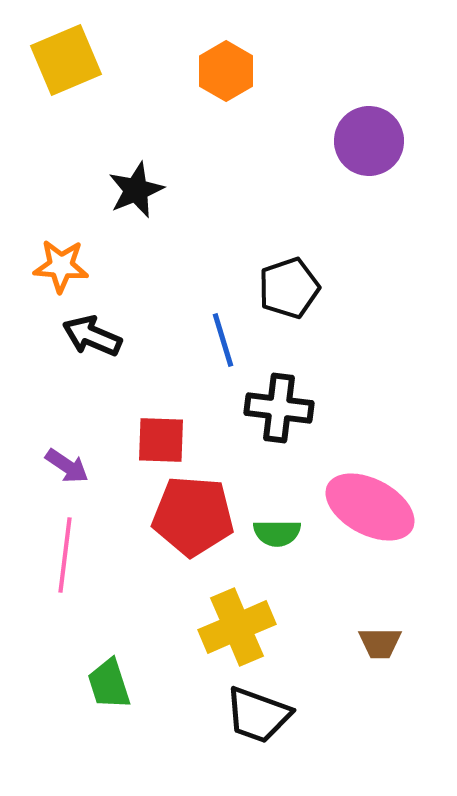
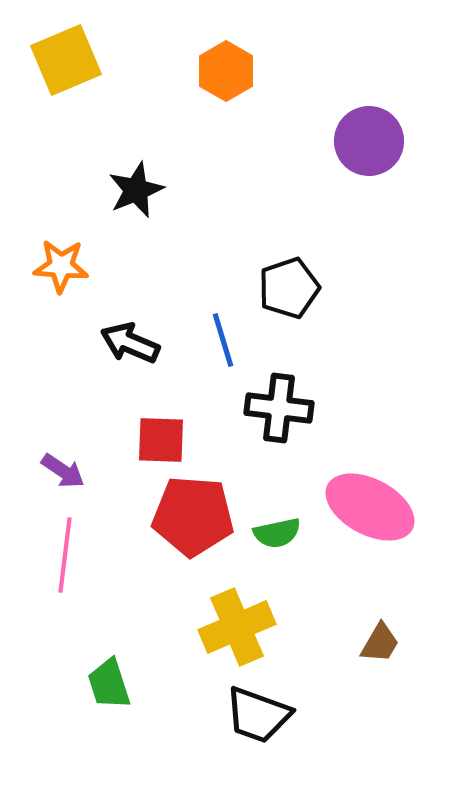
black arrow: moved 38 px right, 7 px down
purple arrow: moved 4 px left, 5 px down
green semicircle: rotated 12 degrees counterclockwise
brown trapezoid: rotated 60 degrees counterclockwise
